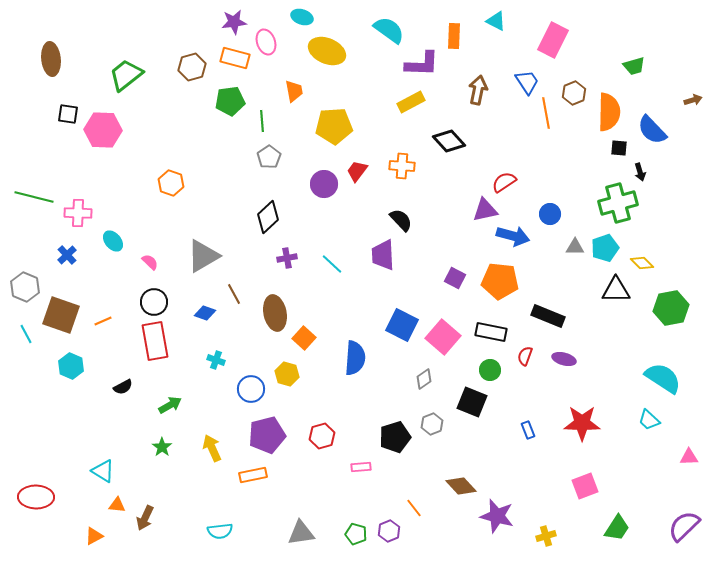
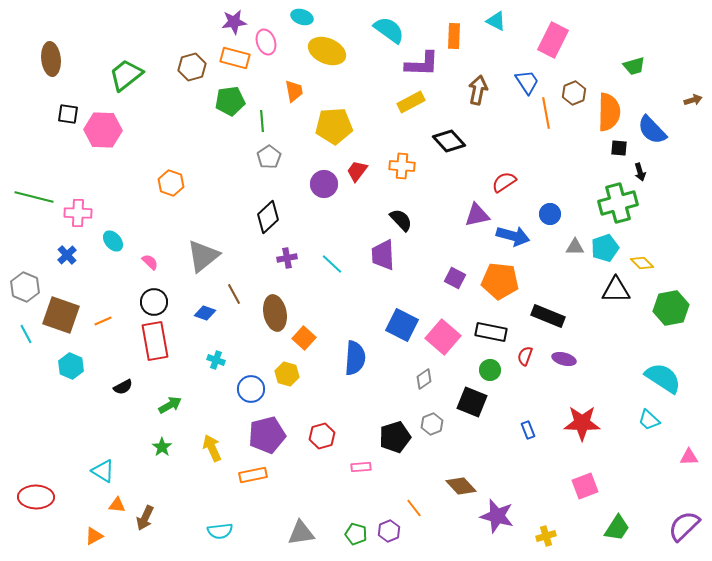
purple triangle at (485, 210): moved 8 px left, 5 px down
gray triangle at (203, 256): rotated 9 degrees counterclockwise
